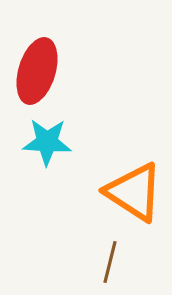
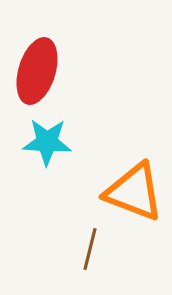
orange triangle: rotated 12 degrees counterclockwise
brown line: moved 20 px left, 13 px up
